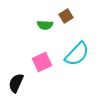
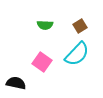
brown square: moved 14 px right, 10 px down
pink square: rotated 30 degrees counterclockwise
black semicircle: rotated 78 degrees clockwise
